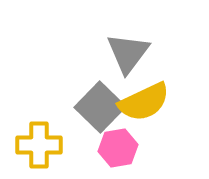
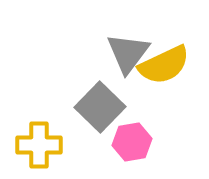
yellow semicircle: moved 20 px right, 37 px up
pink hexagon: moved 14 px right, 6 px up
